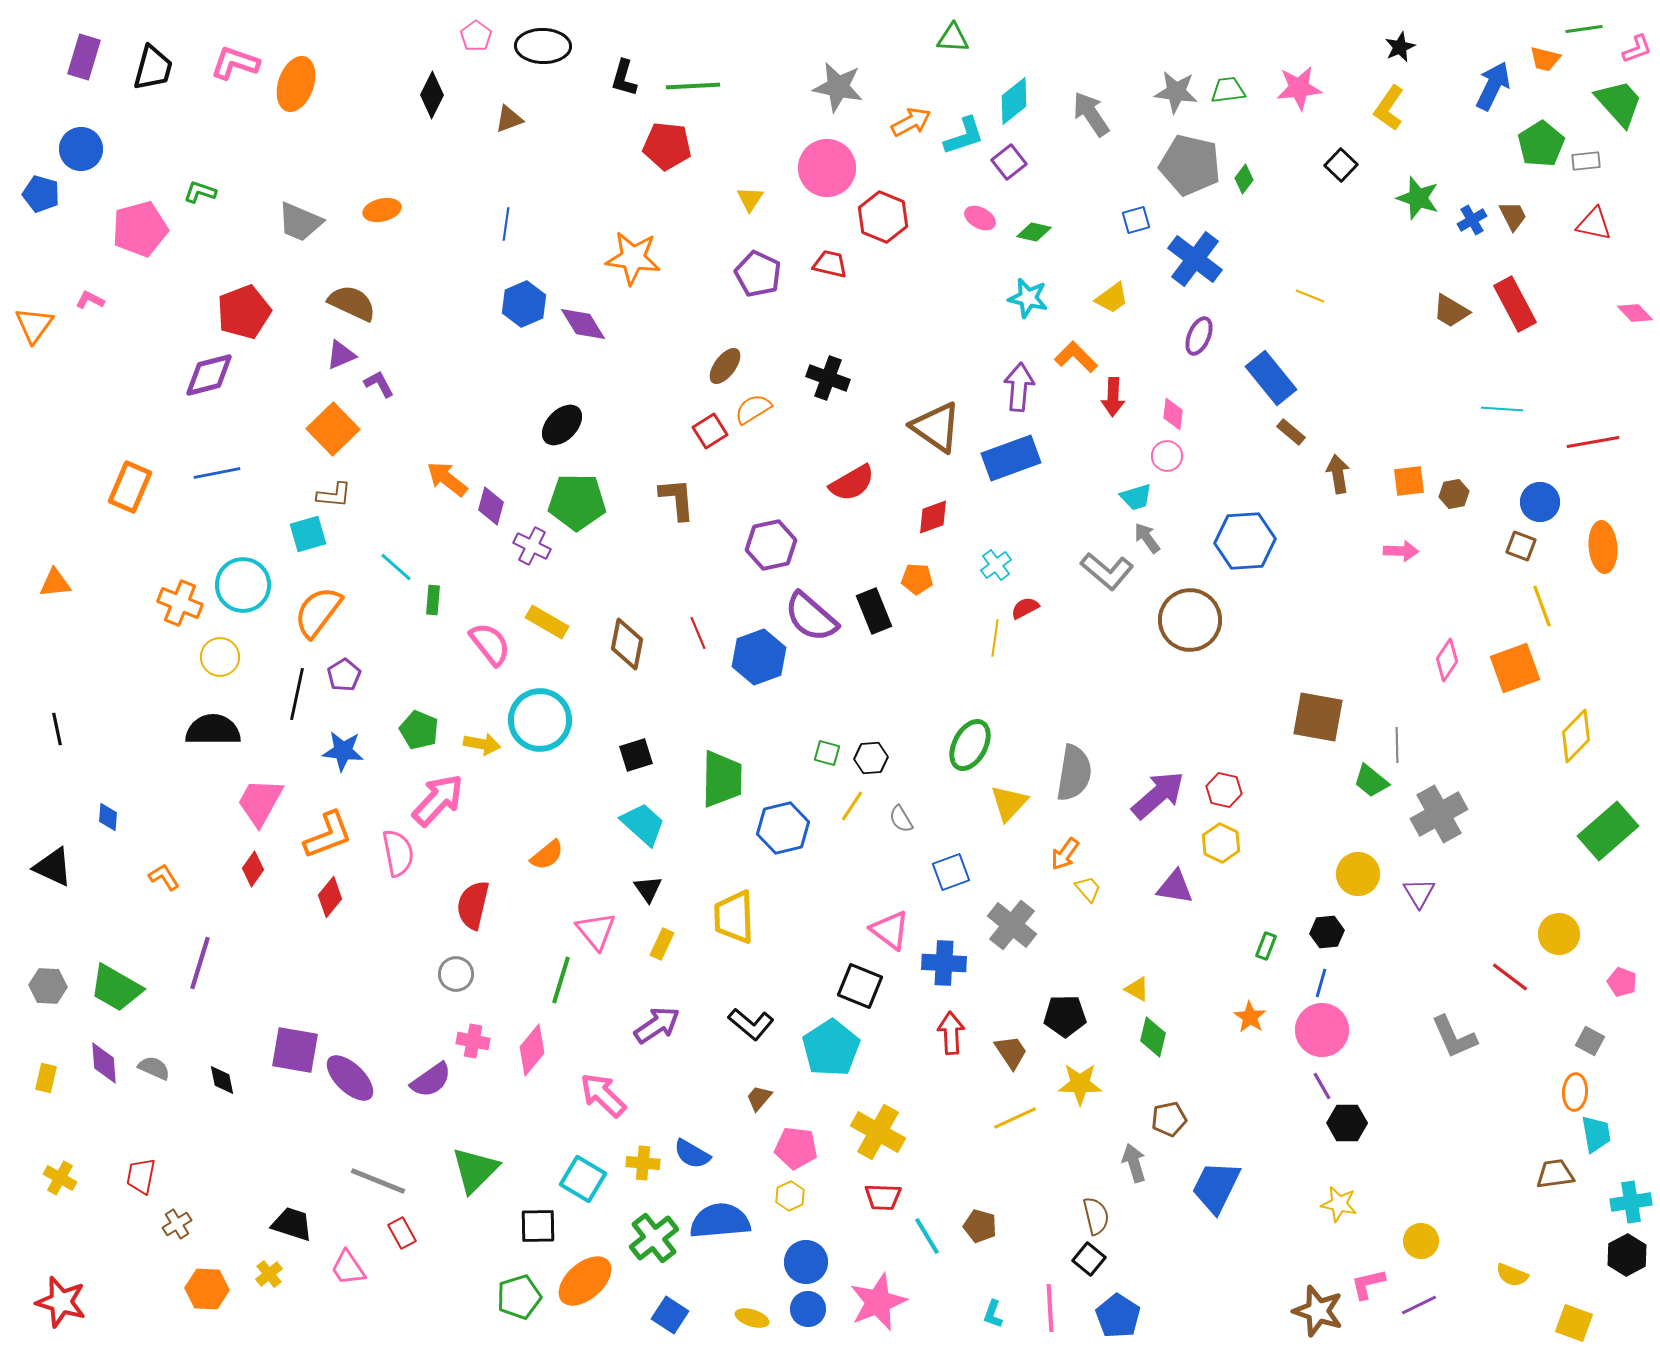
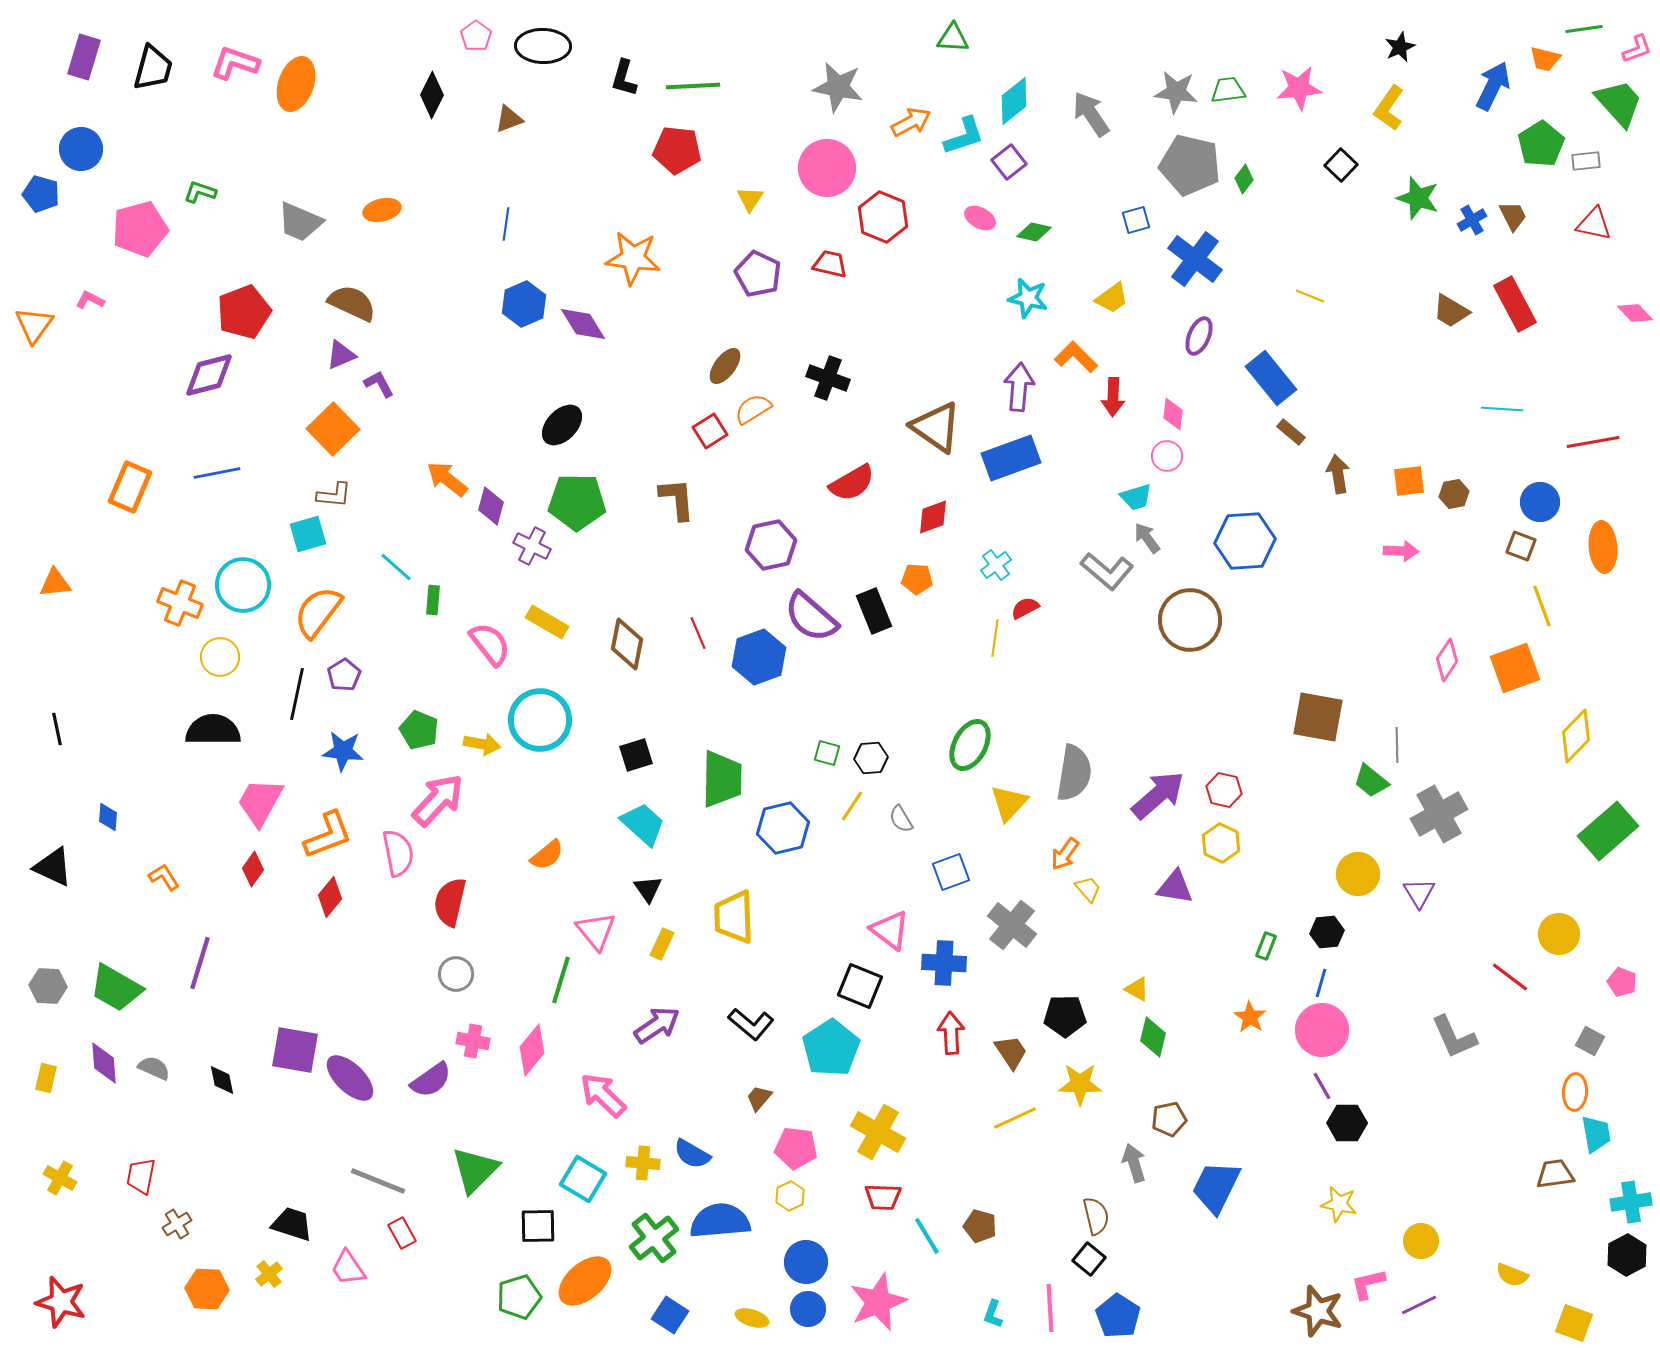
red pentagon at (667, 146): moved 10 px right, 4 px down
red semicircle at (473, 905): moved 23 px left, 3 px up
